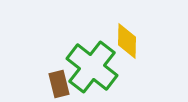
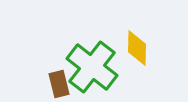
yellow diamond: moved 10 px right, 7 px down
